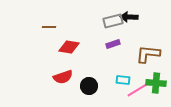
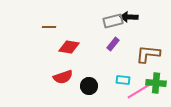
purple rectangle: rotated 32 degrees counterclockwise
pink line: moved 2 px down
